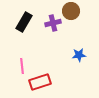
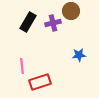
black rectangle: moved 4 px right
